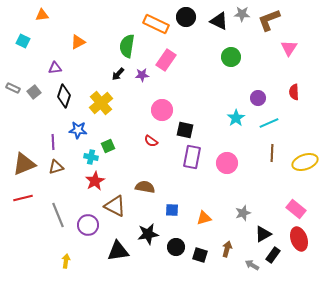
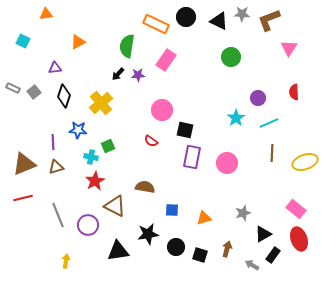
orange triangle at (42, 15): moved 4 px right, 1 px up
purple star at (142, 75): moved 4 px left
